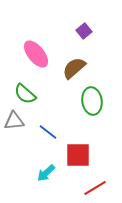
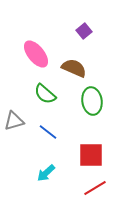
brown semicircle: rotated 65 degrees clockwise
green semicircle: moved 20 px right
gray triangle: rotated 10 degrees counterclockwise
red square: moved 13 px right
